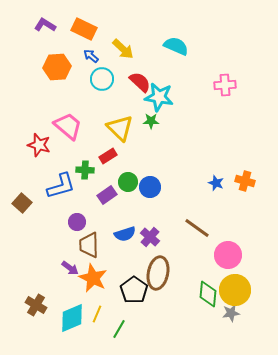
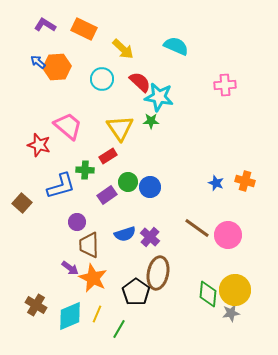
blue arrow: moved 53 px left, 6 px down
yellow triangle: rotated 12 degrees clockwise
pink circle: moved 20 px up
black pentagon: moved 2 px right, 2 px down
cyan diamond: moved 2 px left, 2 px up
